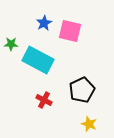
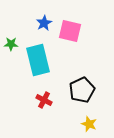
cyan rectangle: rotated 48 degrees clockwise
